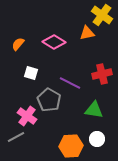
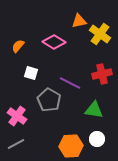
yellow cross: moved 2 px left, 19 px down
orange triangle: moved 8 px left, 12 px up
orange semicircle: moved 2 px down
pink cross: moved 10 px left
gray line: moved 7 px down
